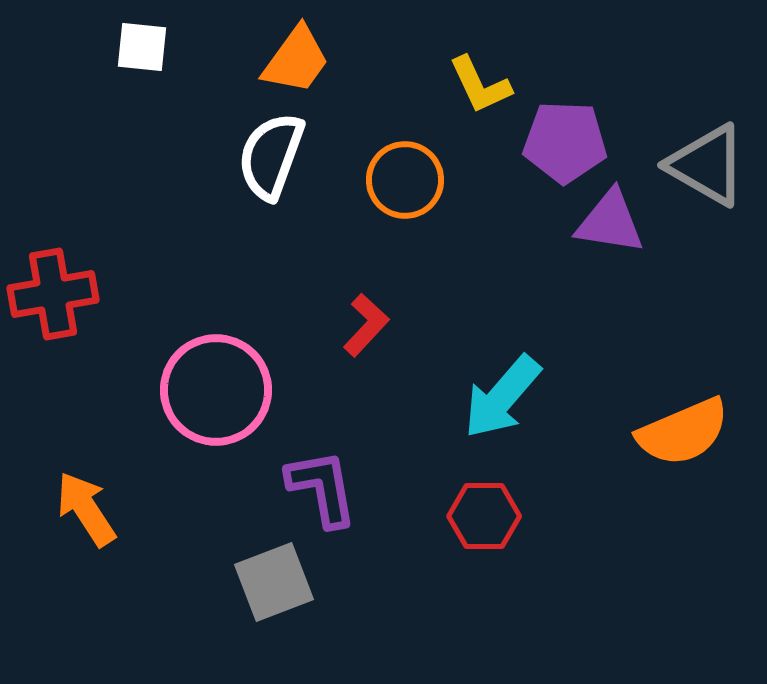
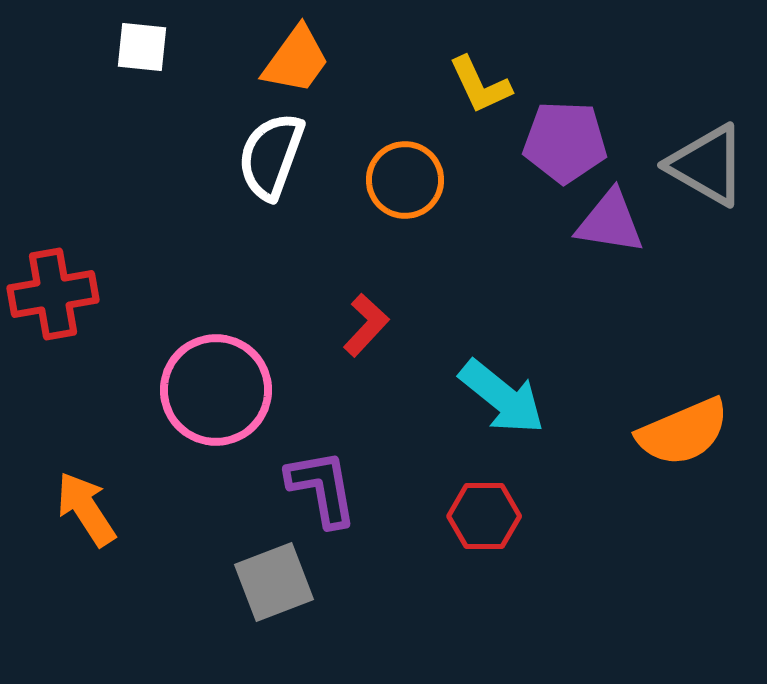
cyan arrow: rotated 92 degrees counterclockwise
